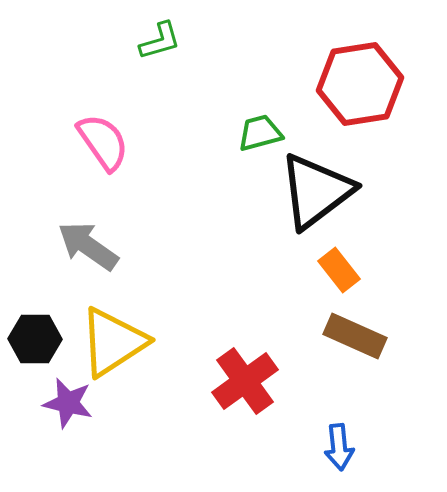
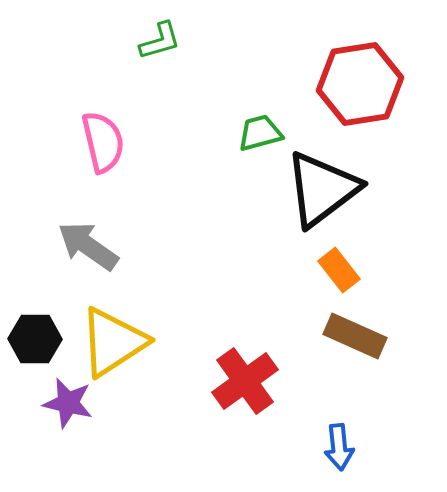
pink semicircle: rotated 22 degrees clockwise
black triangle: moved 6 px right, 2 px up
